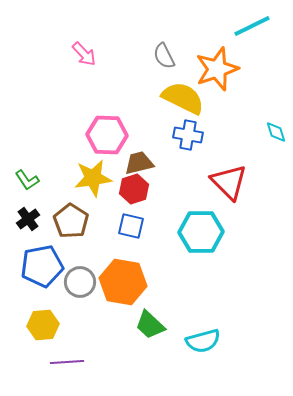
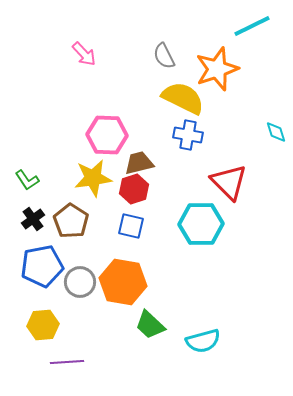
black cross: moved 5 px right
cyan hexagon: moved 8 px up
